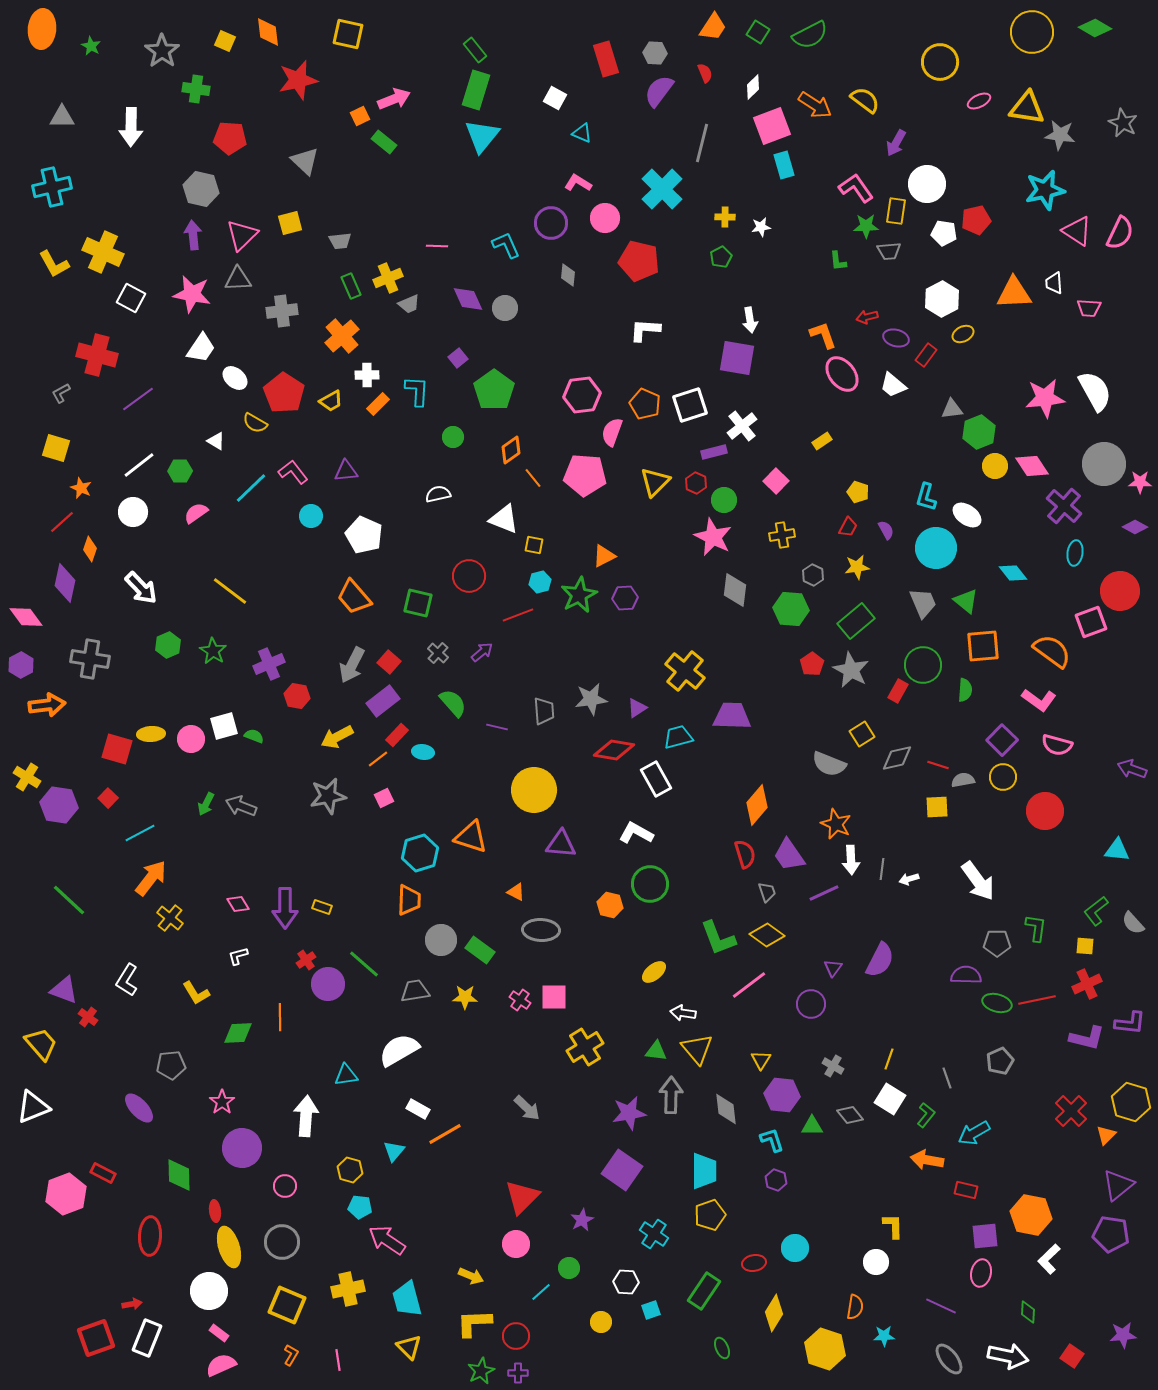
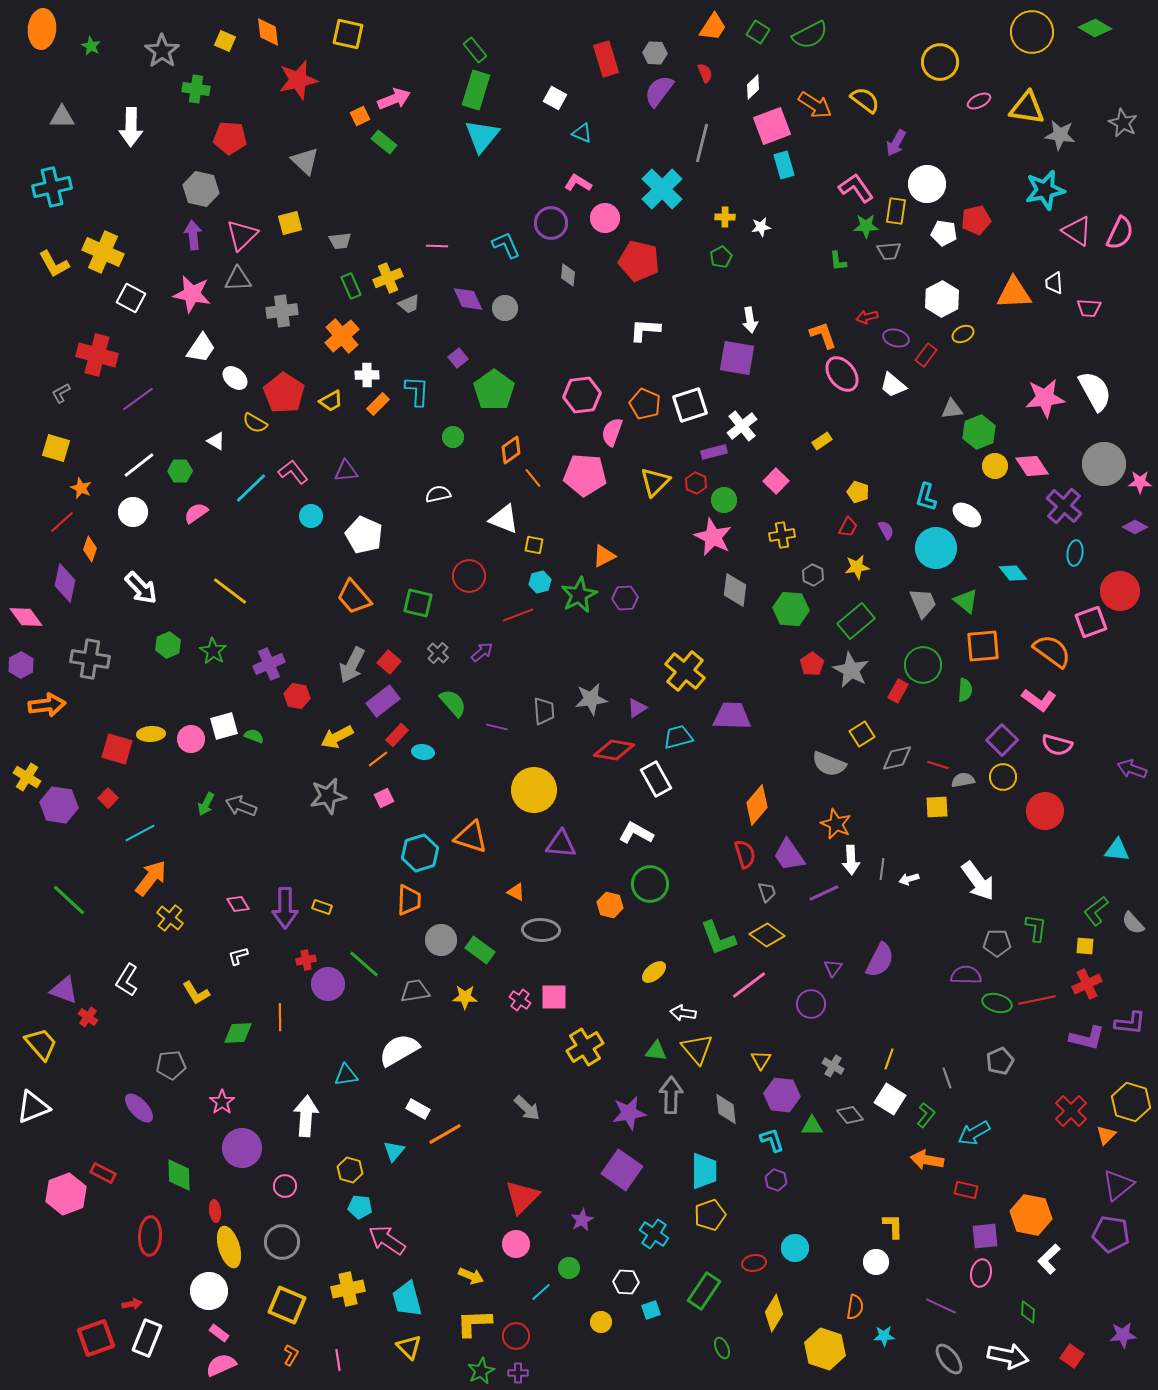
red cross at (306, 960): rotated 24 degrees clockwise
